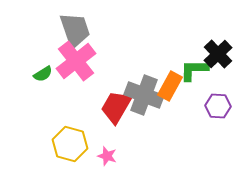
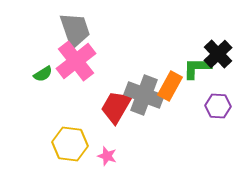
green L-shape: moved 3 px right, 2 px up
yellow hexagon: rotated 8 degrees counterclockwise
